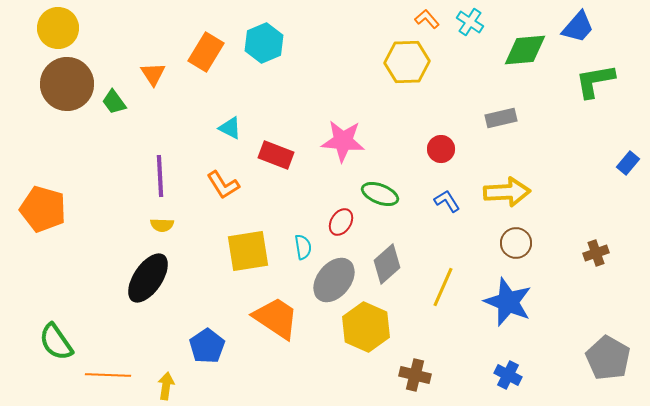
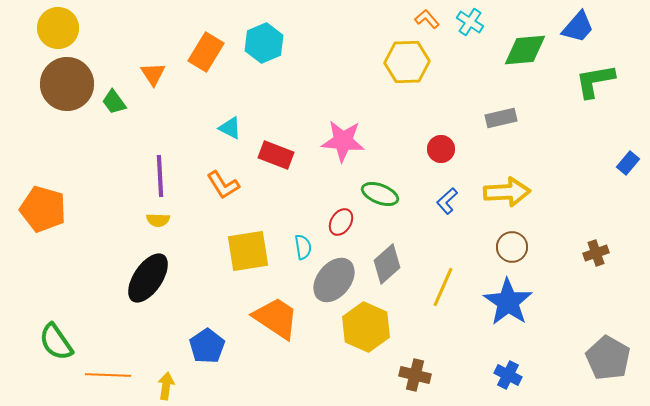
blue L-shape at (447, 201): rotated 100 degrees counterclockwise
yellow semicircle at (162, 225): moved 4 px left, 5 px up
brown circle at (516, 243): moved 4 px left, 4 px down
blue star at (508, 302): rotated 12 degrees clockwise
